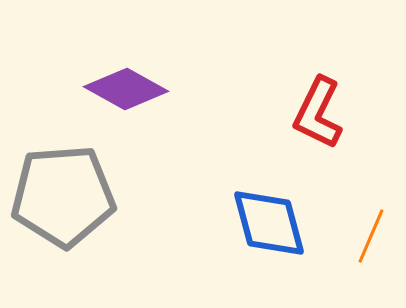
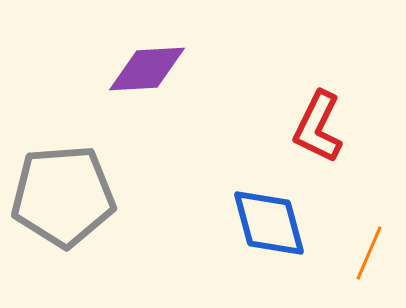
purple diamond: moved 21 px right, 20 px up; rotated 32 degrees counterclockwise
red L-shape: moved 14 px down
orange line: moved 2 px left, 17 px down
